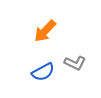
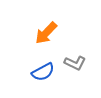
orange arrow: moved 1 px right, 2 px down
